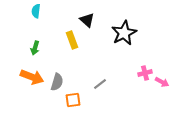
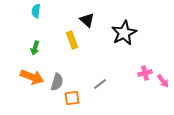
pink arrow: moved 1 px right, 1 px up; rotated 24 degrees clockwise
orange square: moved 1 px left, 2 px up
